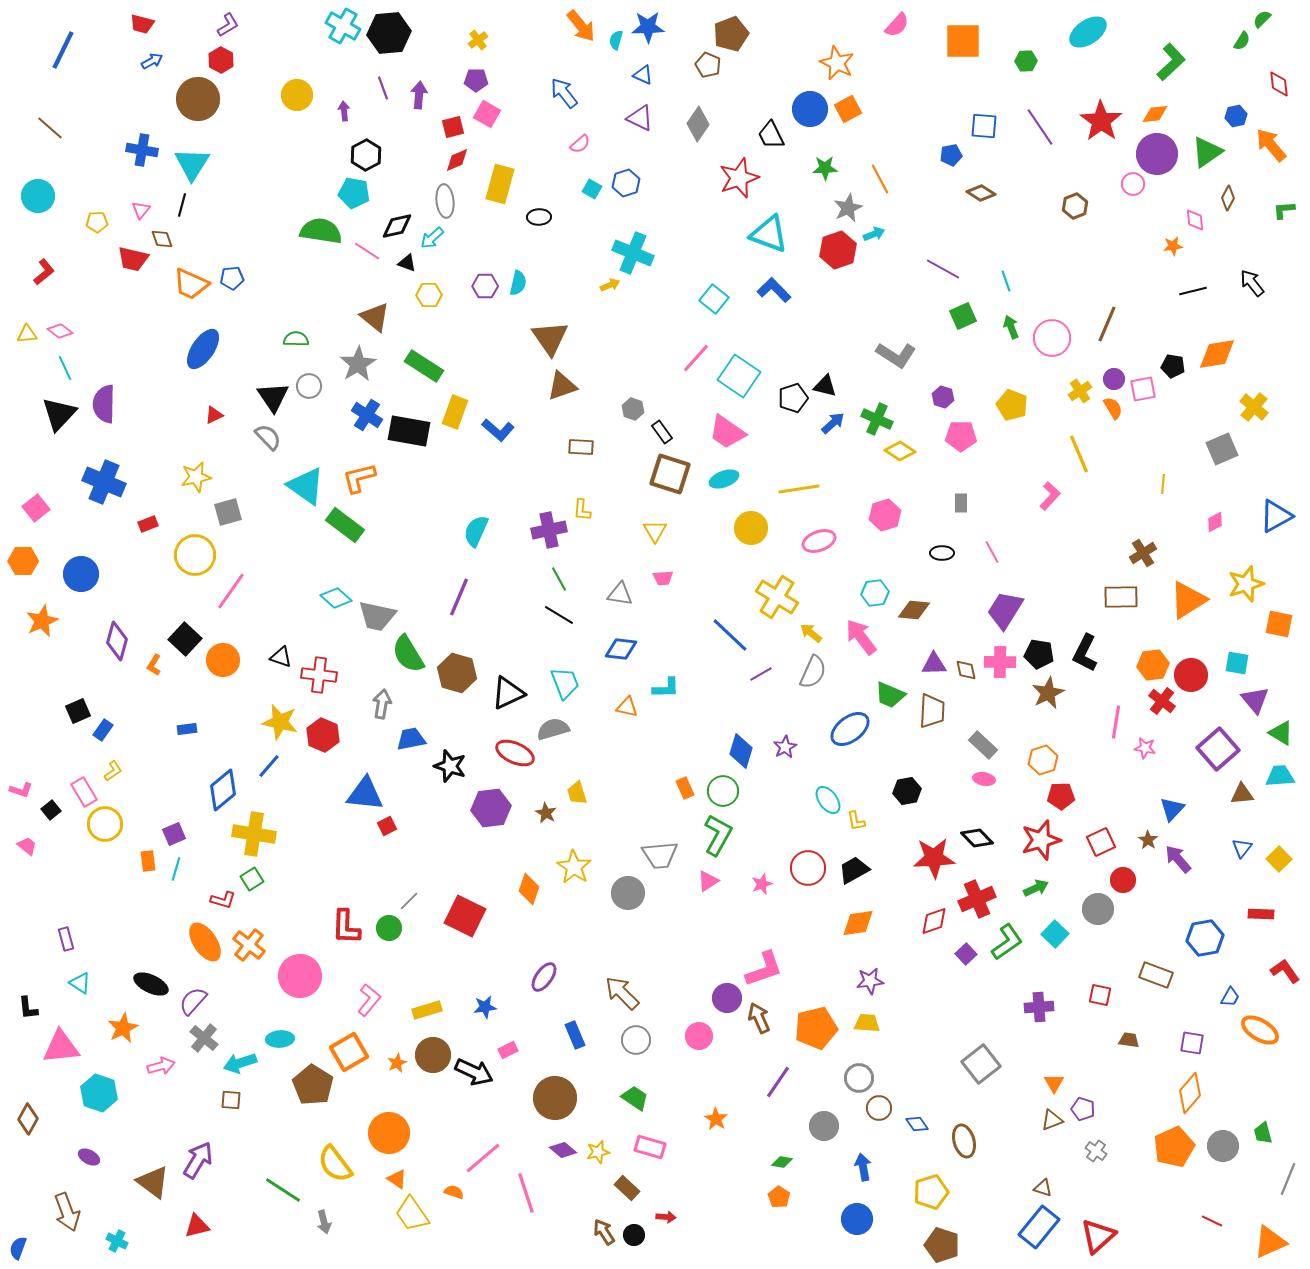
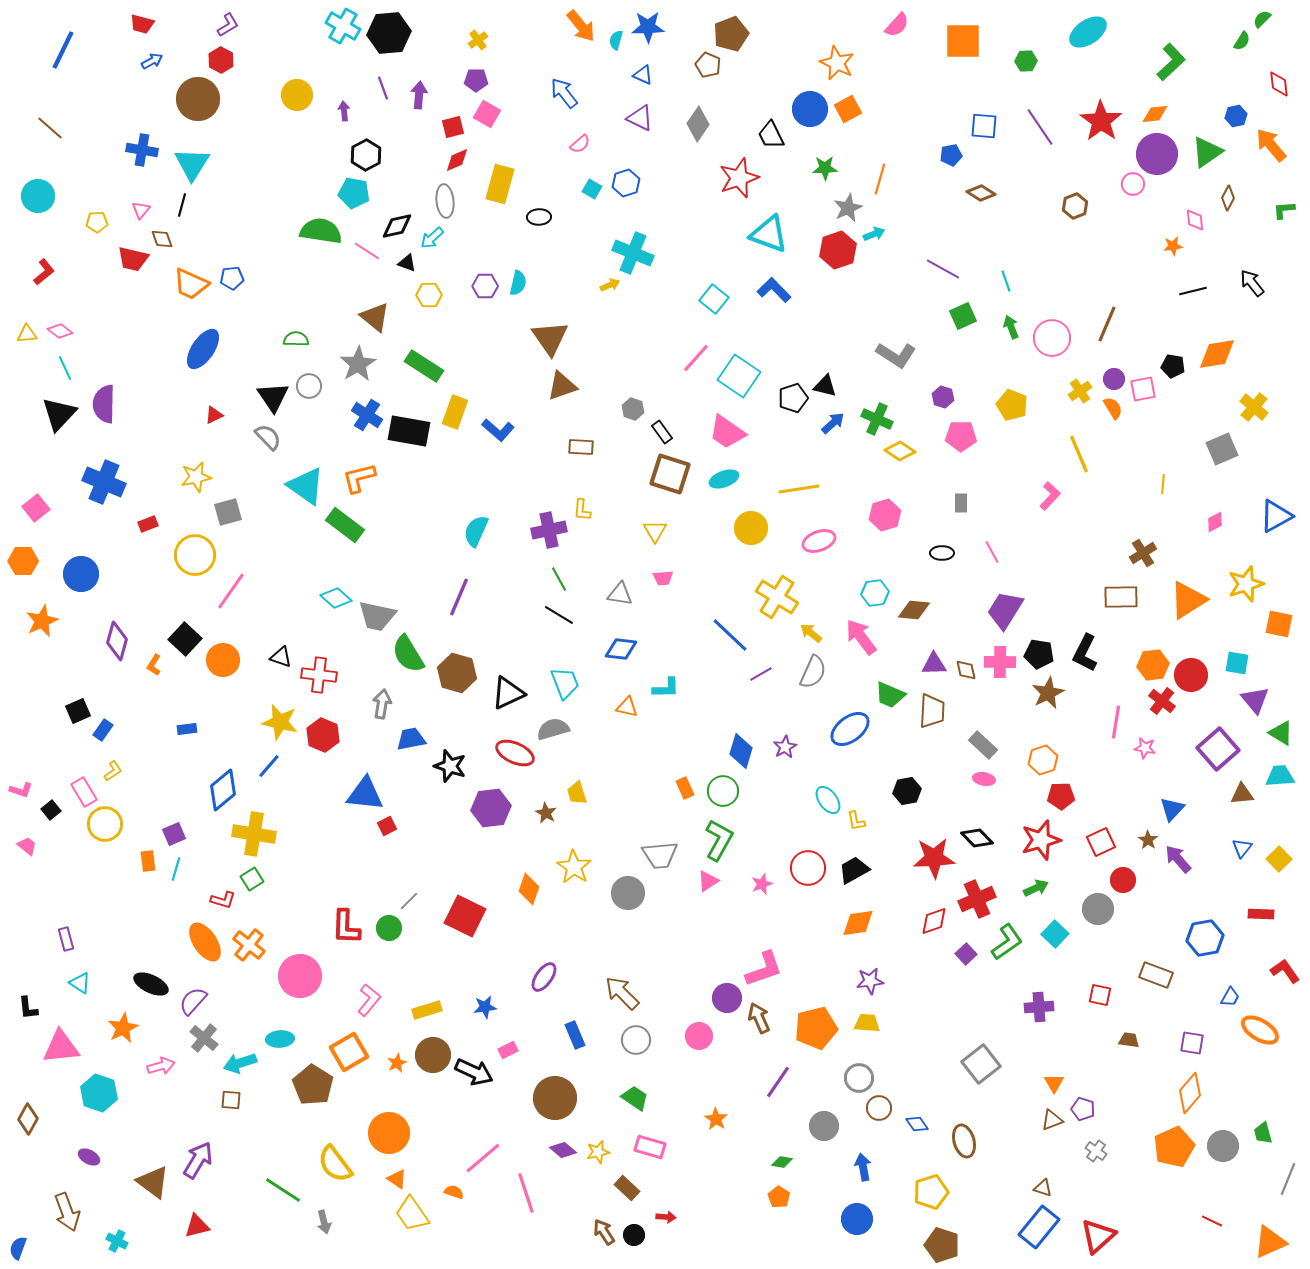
orange line at (880, 179): rotated 44 degrees clockwise
green L-shape at (718, 835): moved 1 px right, 5 px down
